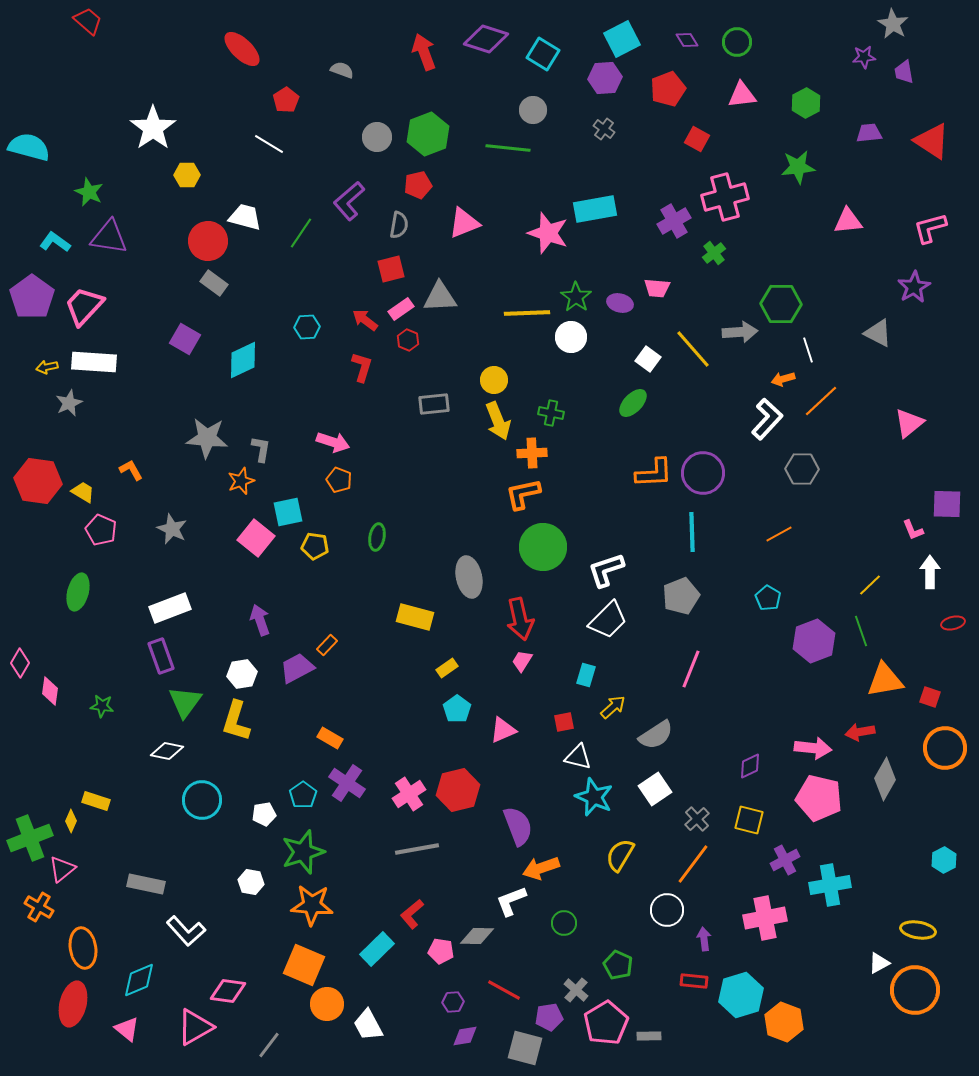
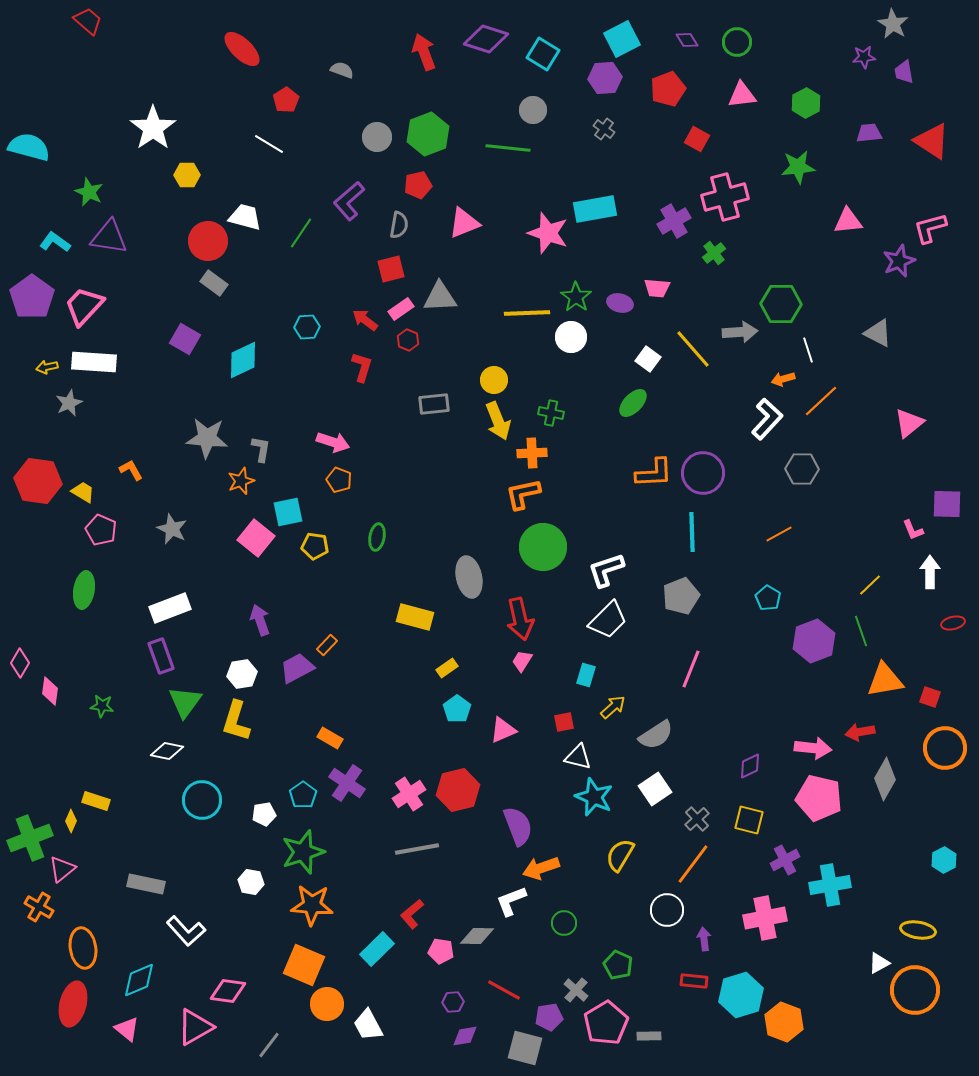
purple star at (914, 287): moved 15 px left, 26 px up; rotated 8 degrees clockwise
green ellipse at (78, 592): moved 6 px right, 2 px up; rotated 6 degrees counterclockwise
